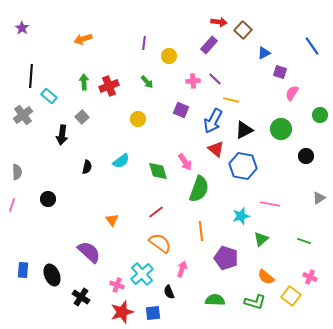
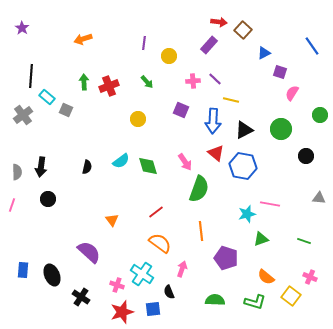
cyan rectangle at (49, 96): moved 2 px left, 1 px down
gray square at (82, 117): moved 16 px left, 7 px up; rotated 24 degrees counterclockwise
blue arrow at (213, 121): rotated 25 degrees counterclockwise
black arrow at (62, 135): moved 21 px left, 32 px down
red triangle at (216, 149): moved 4 px down
green diamond at (158, 171): moved 10 px left, 5 px up
gray triangle at (319, 198): rotated 40 degrees clockwise
cyan star at (241, 216): moved 6 px right, 2 px up
green triangle at (261, 239): rotated 21 degrees clockwise
cyan cross at (142, 274): rotated 15 degrees counterclockwise
blue square at (153, 313): moved 4 px up
